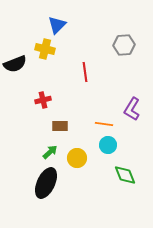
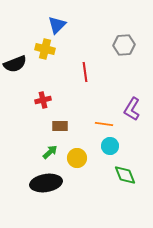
cyan circle: moved 2 px right, 1 px down
black ellipse: rotated 56 degrees clockwise
